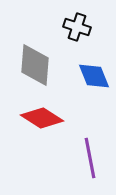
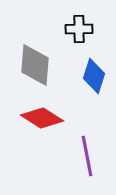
black cross: moved 2 px right, 2 px down; rotated 20 degrees counterclockwise
blue diamond: rotated 40 degrees clockwise
purple line: moved 3 px left, 2 px up
